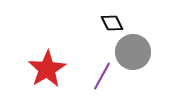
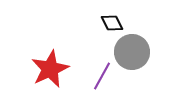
gray circle: moved 1 px left
red star: moved 3 px right; rotated 6 degrees clockwise
